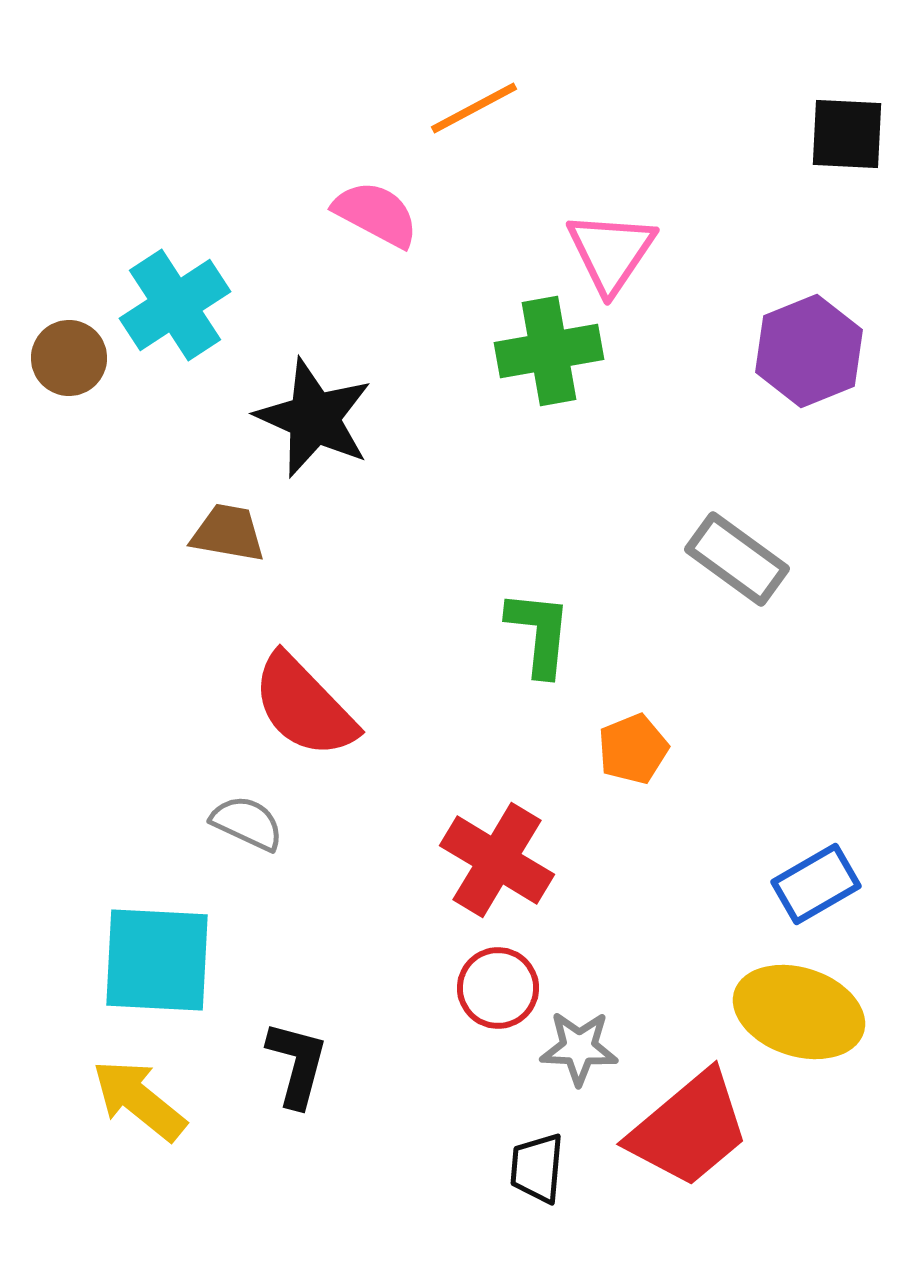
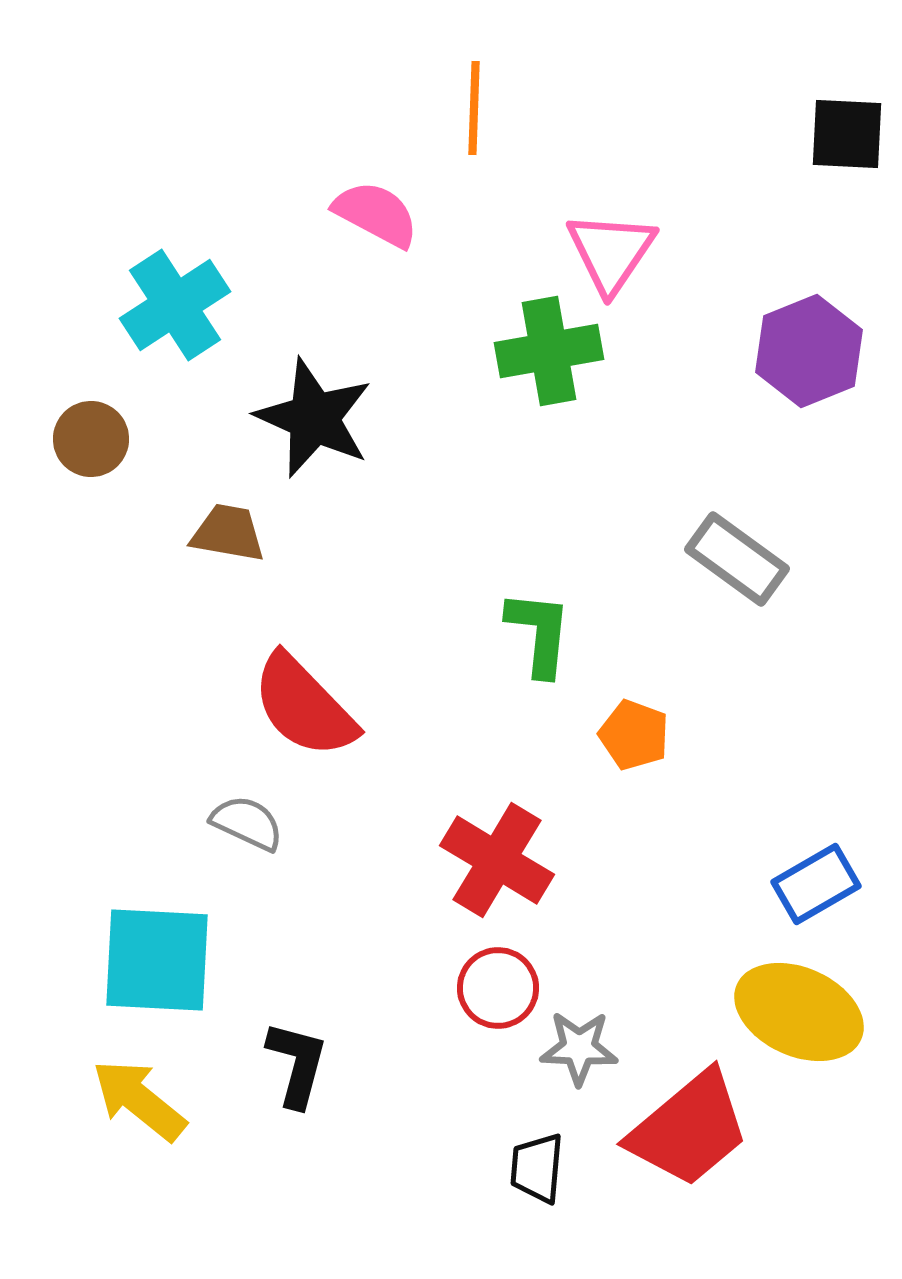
orange line: rotated 60 degrees counterclockwise
brown circle: moved 22 px right, 81 px down
orange pentagon: moved 1 px right, 14 px up; rotated 30 degrees counterclockwise
yellow ellipse: rotated 6 degrees clockwise
